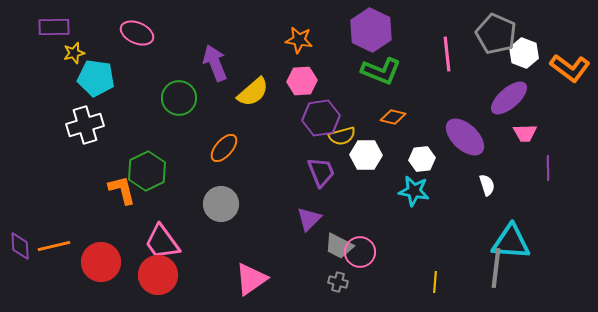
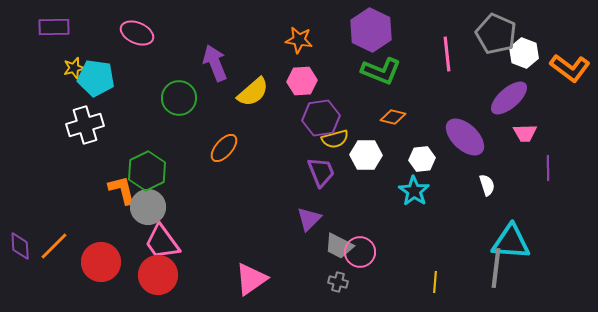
yellow star at (74, 53): moved 15 px down
yellow semicircle at (342, 136): moved 7 px left, 3 px down
cyan star at (414, 191): rotated 24 degrees clockwise
gray circle at (221, 204): moved 73 px left, 3 px down
orange line at (54, 246): rotated 32 degrees counterclockwise
